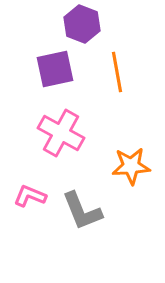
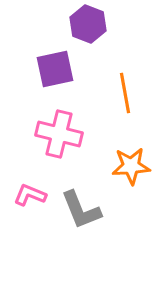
purple hexagon: moved 6 px right
orange line: moved 8 px right, 21 px down
pink cross: moved 2 px left, 1 px down; rotated 15 degrees counterclockwise
pink L-shape: moved 1 px up
gray L-shape: moved 1 px left, 1 px up
